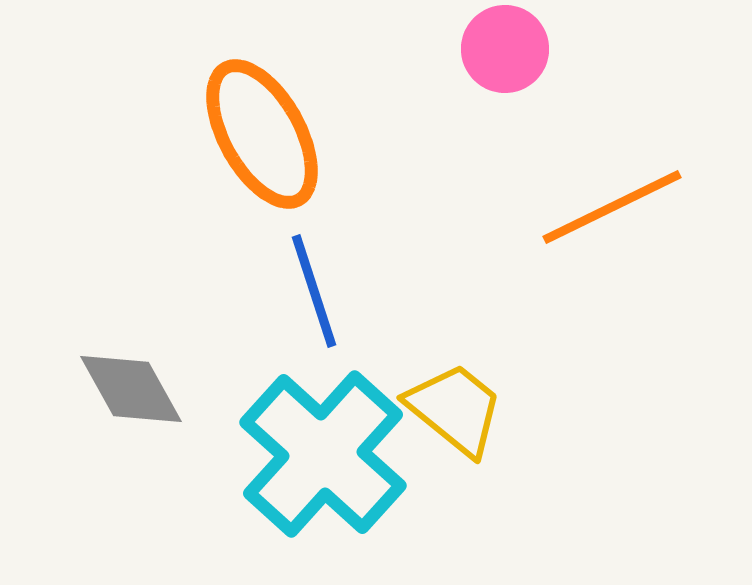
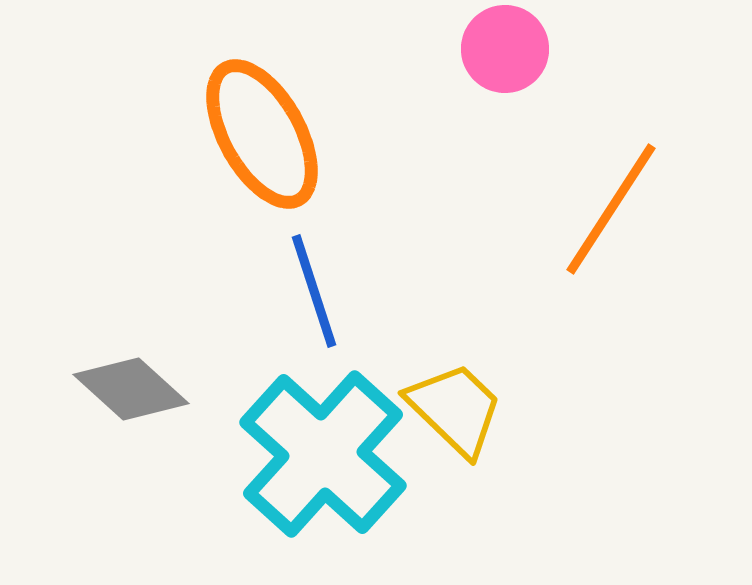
orange line: moved 1 px left, 2 px down; rotated 31 degrees counterclockwise
gray diamond: rotated 19 degrees counterclockwise
yellow trapezoid: rotated 5 degrees clockwise
